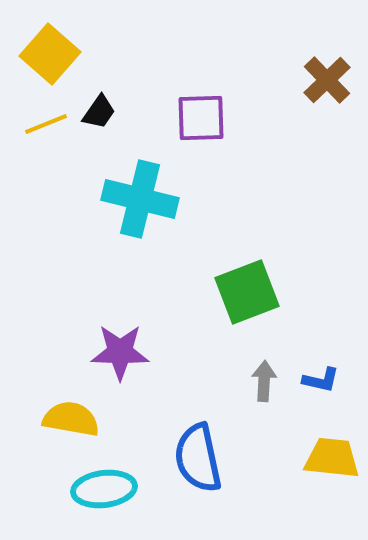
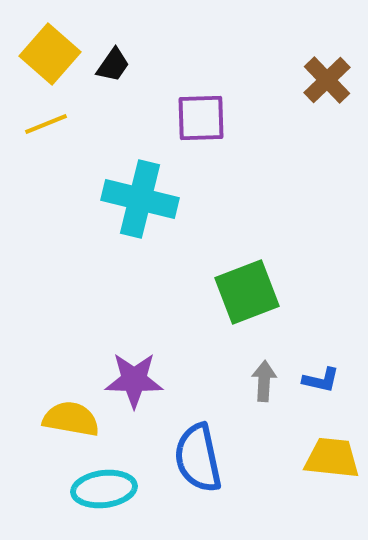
black trapezoid: moved 14 px right, 47 px up
purple star: moved 14 px right, 28 px down
